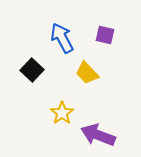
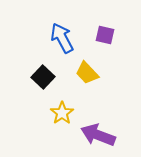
black square: moved 11 px right, 7 px down
